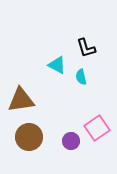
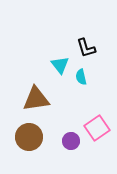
cyan triangle: moved 3 px right; rotated 24 degrees clockwise
brown triangle: moved 15 px right, 1 px up
